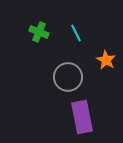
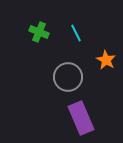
purple rectangle: moved 1 px left, 1 px down; rotated 12 degrees counterclockwise
